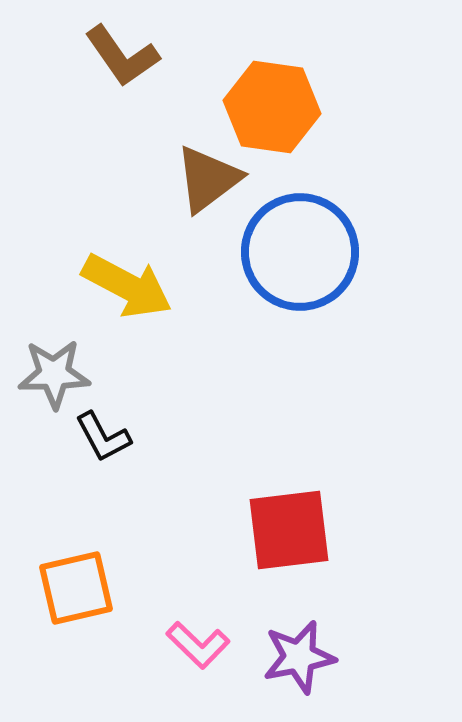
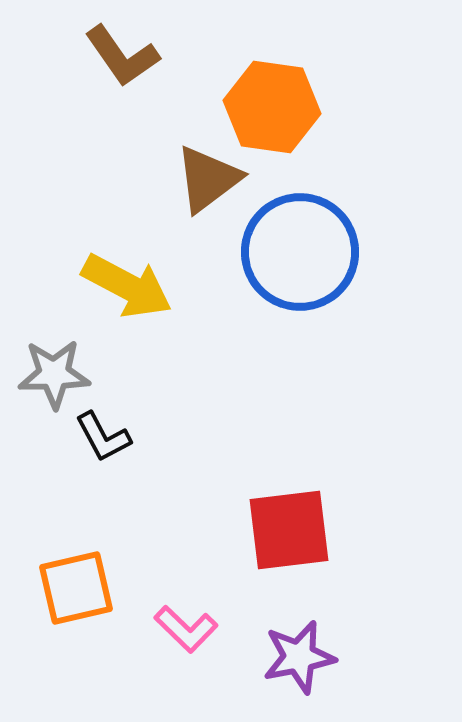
pink L-shape: moved 12 px left, 16 px up
